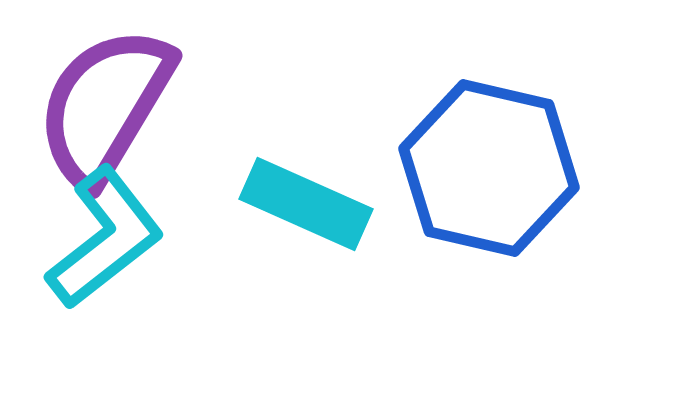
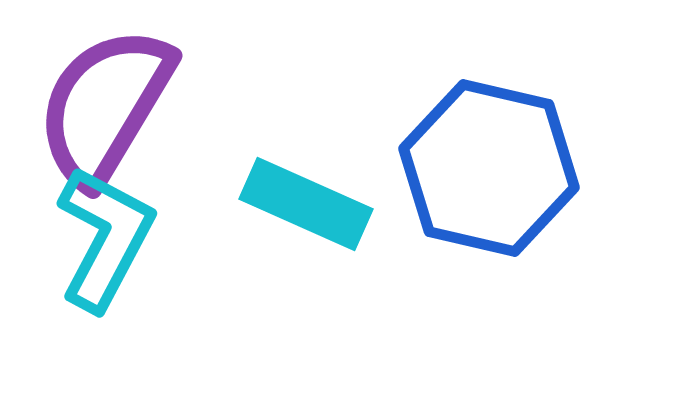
cyan L-shape: rotated 24 degrees counterclockwise
